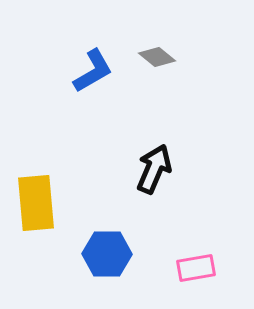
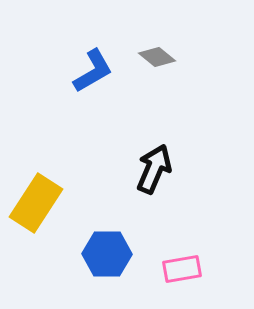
yellow rectangle: rotated 38 degrees clockwise
pink rectangle: moved 14 px left, 1 px down
